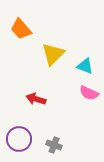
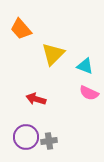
purple circle: moved 7 px right, 2 px up
gray cross: moved 5 px left, 4 px up; rotated 28 degrees counterclockwise
